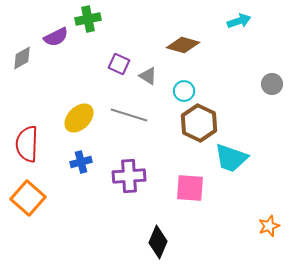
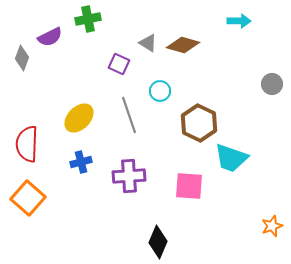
cyan arrow: rotated 20 degrees clockwise
purple semicircle: moved 6 px left
gray diamond: rotated 40 degrees counterclockwise
gray triangle: moved 33 px up
cyan circle: moved 24 px left
gray line: rotated 54 degrees clockwise
pink square: moved 1 px left, 2 px up
orange star: moved 3 px right
